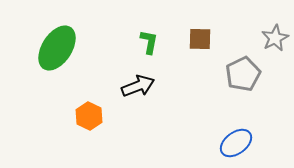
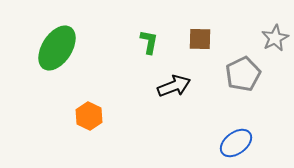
black arrow: moved 36 px right
